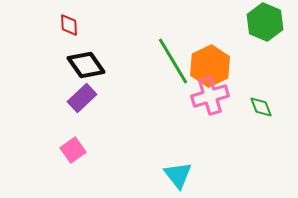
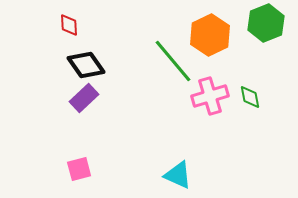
green hexagon: moved 1 px right, 1 px down; rotated 15 degrees clockwise
green line: rotated 9 degrees counterclockwise
orange hexagon: moved 31 px up
purple rectangle: moved 2 px right
green diamond: moved 11 px left, 10 px up; rotated 10 degrees clockwise
pink square: moved 6 px right, 19 px down; rotated 20 degrees clockwise
cyan triangle: rotated 28 degrees counterclockwise
